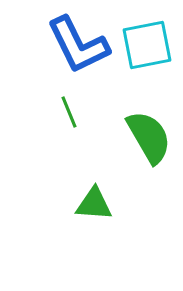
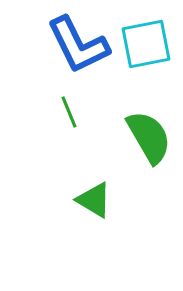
cyan square: moved 1 px left, 1 px up
green triangle: moved 4 px up; rotated 27 degrees clockwise
